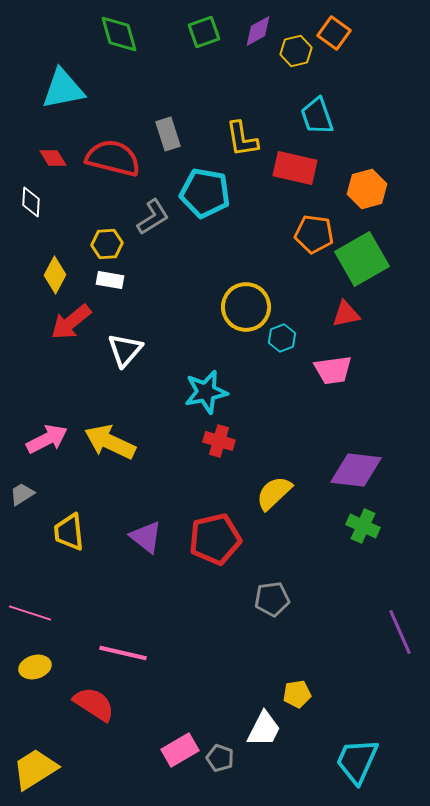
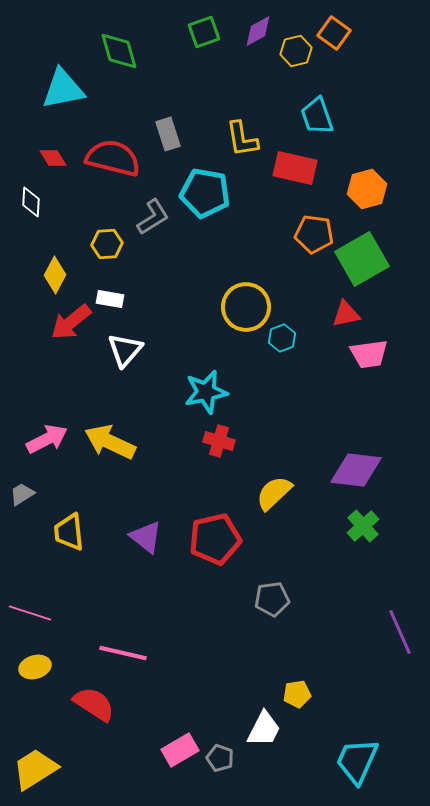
green diamond at (119, 34): moved 17 px down
white rectangle at (110, 280): moved 19 px down
pink trapezoid at (333, 370): moved 36 px right, 16 px up
green cross at (363, 526): rotated 24 degrees clockwise
